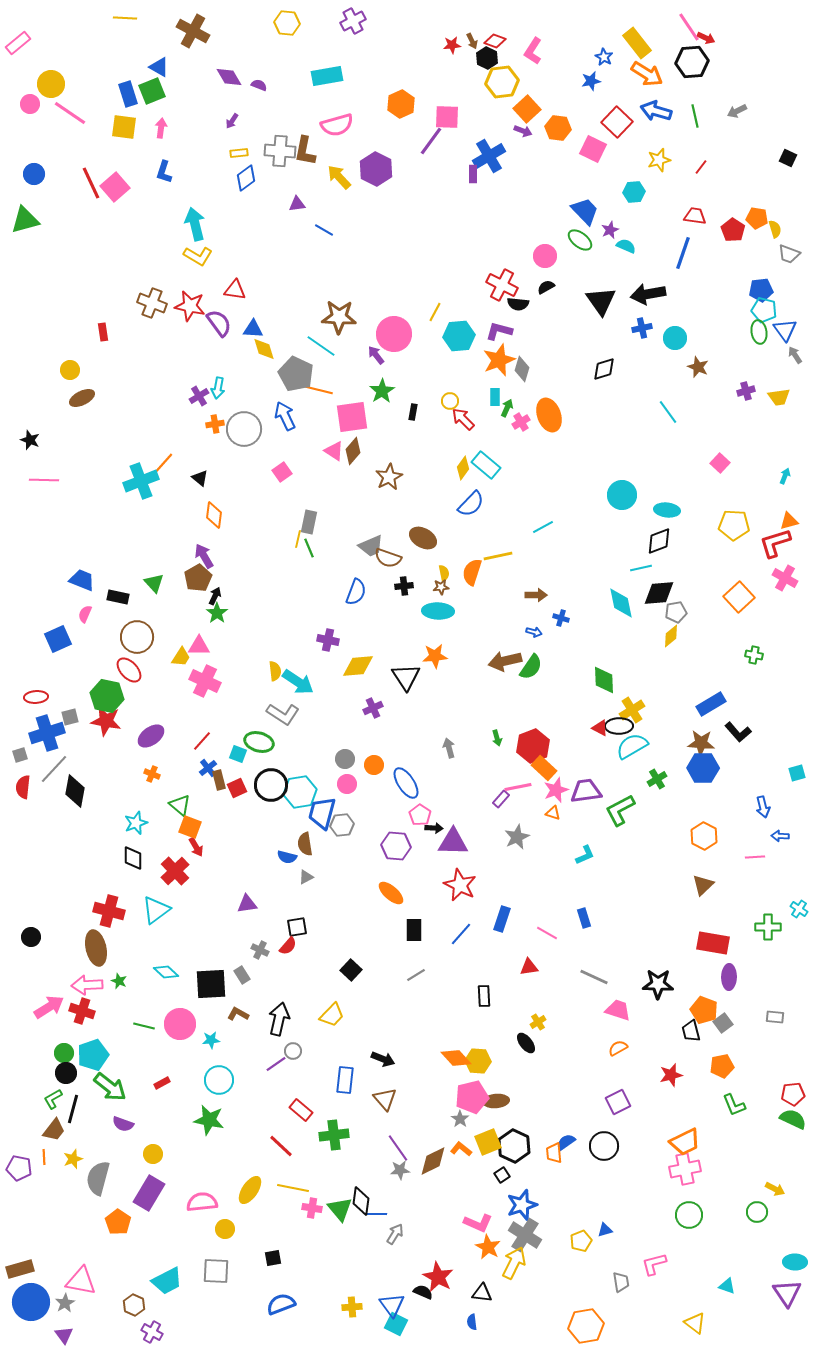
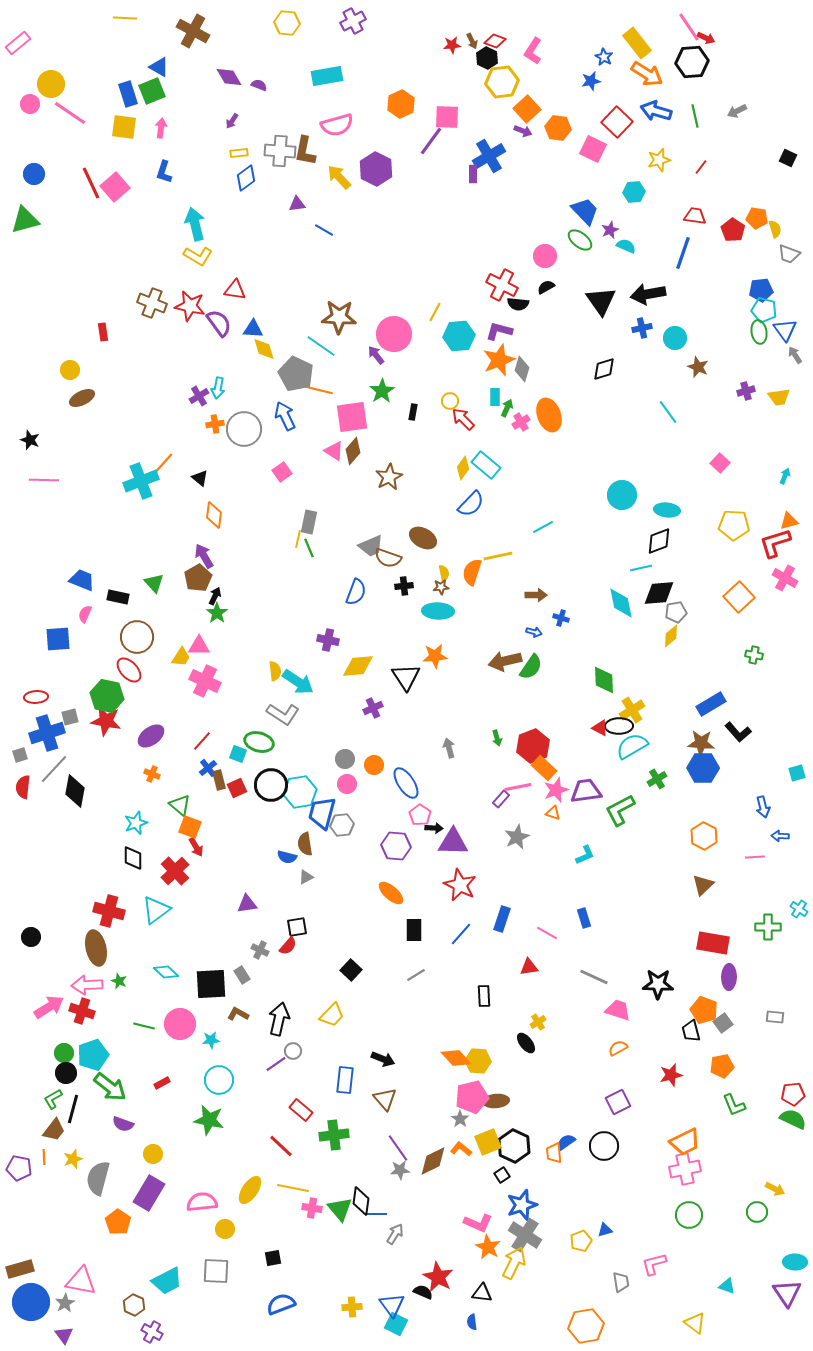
blue square at (58, 639): rotated 20 degrees clockwise
